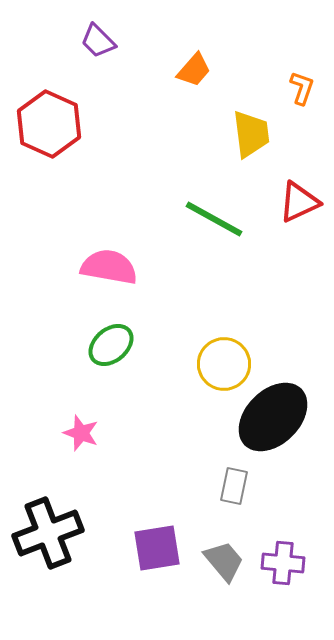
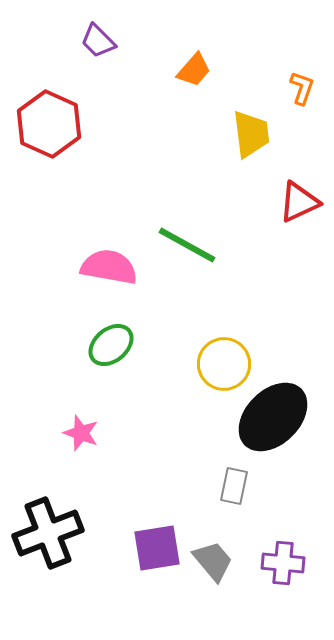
green line: moved 27 px left, 26 px down
gray trapezoid: moved 11 px left
